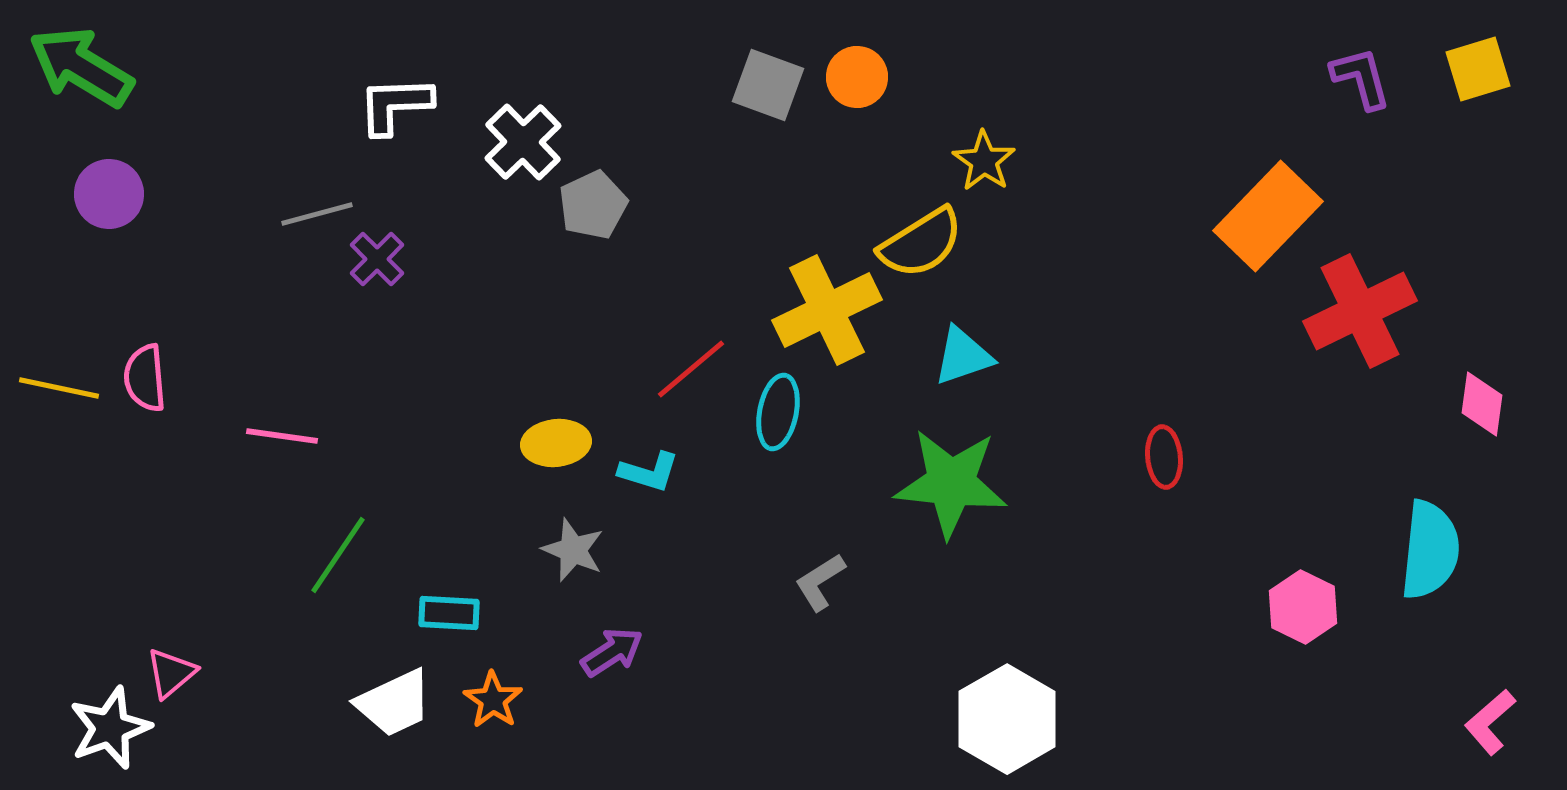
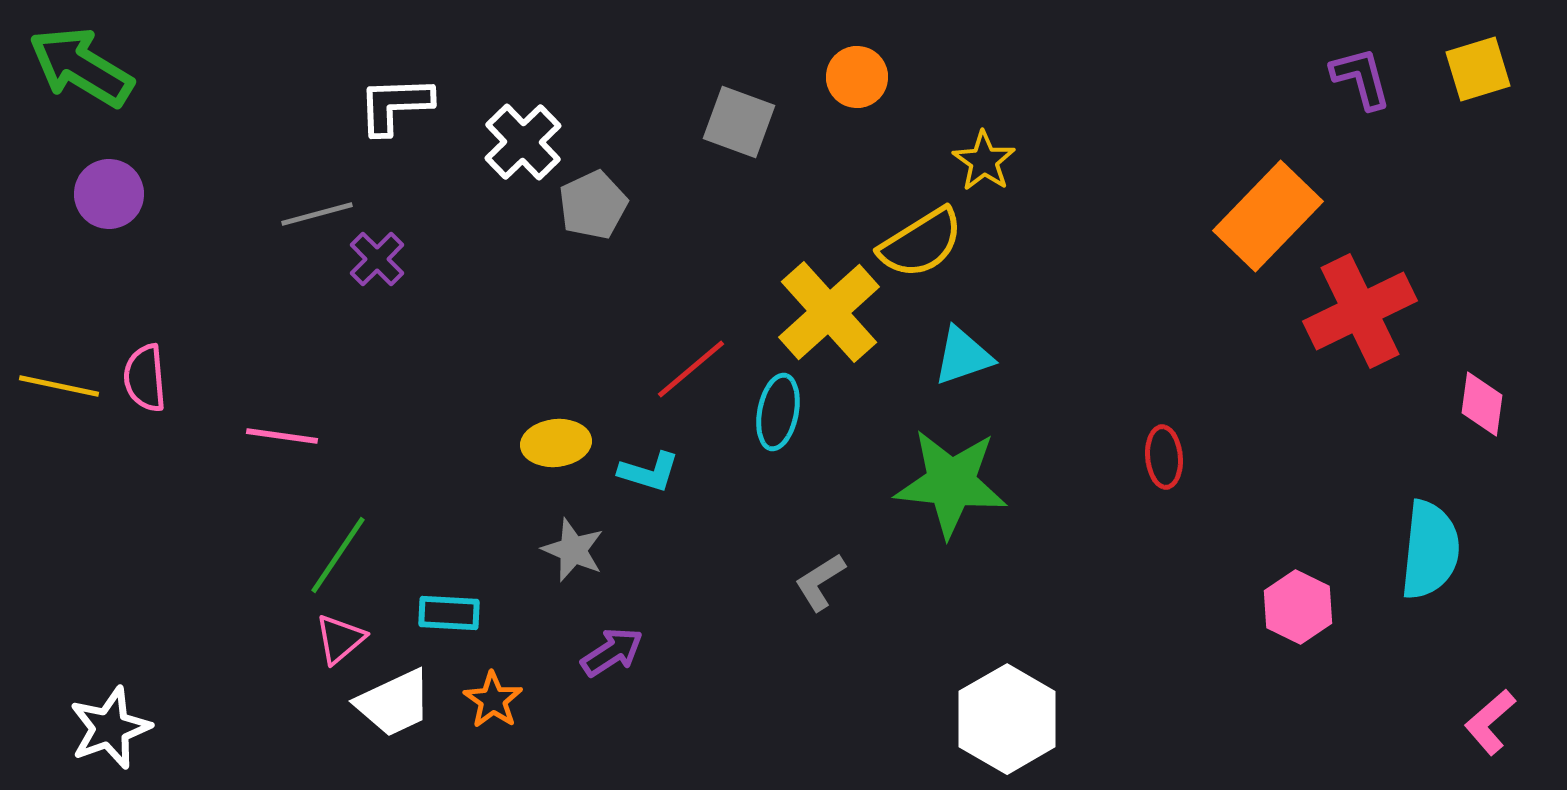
gray square: moved 29 px left, 37 px down
yellow cross: moved 2 px right, 2 px down; rotated 16 degrees counterclockwise
yellow line: moved 2 px up
pink hexagon: moved 5 px left
pink triangle: moved 169 px right, 34 px up
